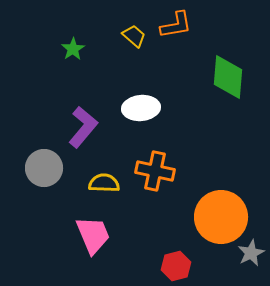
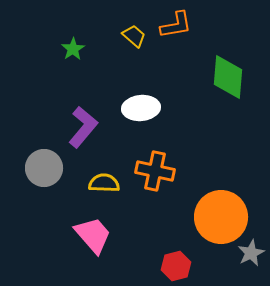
pink trapezoid: rotated 18 degrees counterclockwise
